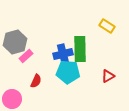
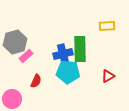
yellow rectangle: rotated 35 degrees counterclockwise
